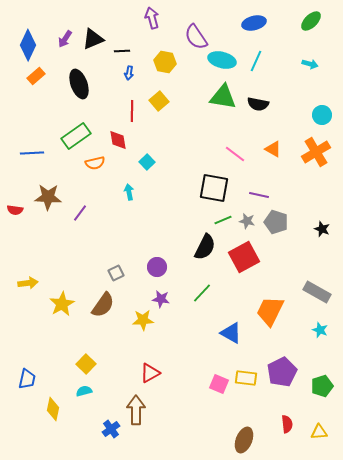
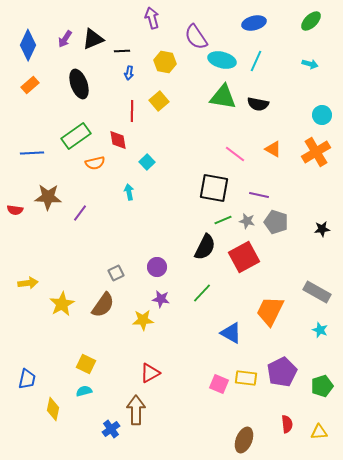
orange rectangle at (36, 76): moved 6 px left, 9 px down
black star at (322, 229): rotated 28 degrees counterclockwise
yellow square at (86, 364): rotated 18 degrees counterclockwise
